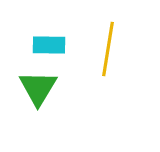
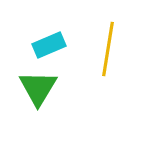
cyan rectangle: rotated 24 degrees counterclockwise
